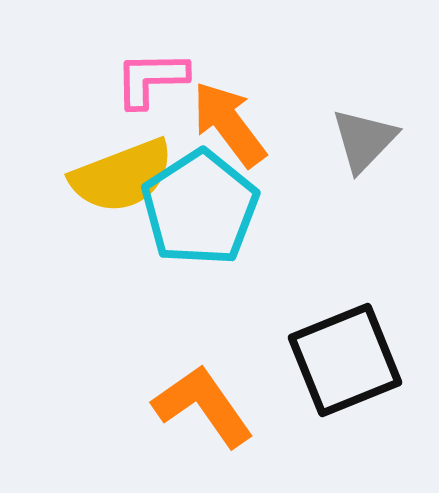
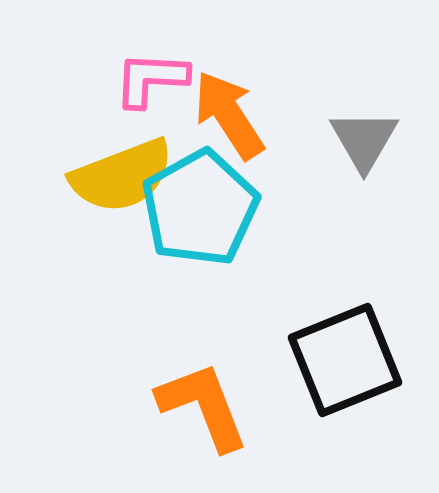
pink L-shape: rotated 4 degrees clockwise
orange arrow: moved 9 px up; rotated 4 degrees clockwise
gray triangle: rotated 14 degrees counterclockwise
cyan pentagon: rotated 4 degrees clockwise
orange L-shape: rotated 14 degrees clockwise
